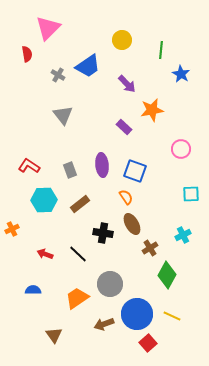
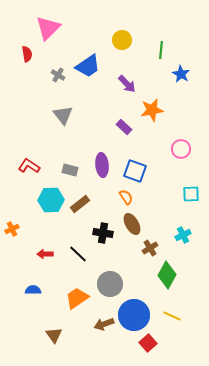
gray rectangle: rotated 56 degrees counterclockwise
cyan hexagon: moved 7 px right
red arrow: rotated 21 degrees counterclockwise
blue circle: moved 3 px left, 1 px down
